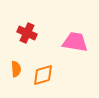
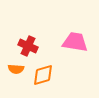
red cross: moved 1 px right, 13 px down
orange semicircle: rotated 98 degrees clockwise
